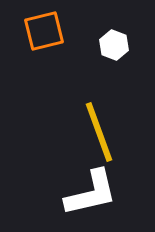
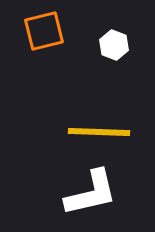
yellow line: rotated 68 degrees counterclockwise
